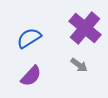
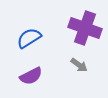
purple cross: rotated 20 degrees counterclockwise
purple semicircle: rotated 20 degrees clockwise
